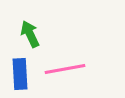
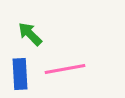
green arrow: rotated 20 degrees counterclockwise
